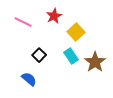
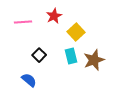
pink line: rotated 30 degrees counterclockwise
cyan rectangle: rotated 21 degrees clockwise
brown star: moved 1 px left, 2 px up; rotated 15 degrees clockwise
blue semicircle: moved 1 px down
